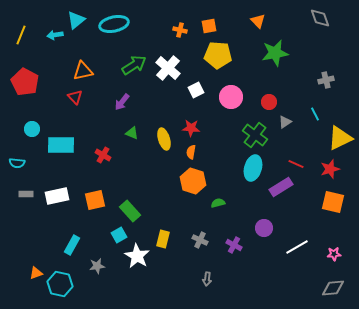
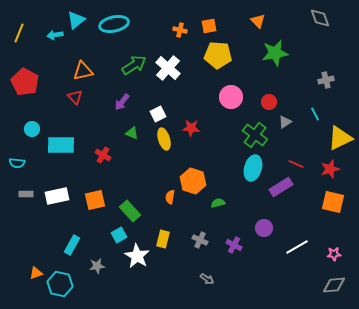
yellow line at (21, 35): moved 2 px left, 2 px up
white square at (196, 90): moved 38 px left, 24 px down
orange semicircle at (191, 152): moved 21 px left, 45 px down
gray arrow at (207, 279): rotated 64 degrees counterclockwise
gray diamond at (333, 288): moved 1 px right, 3 px up
